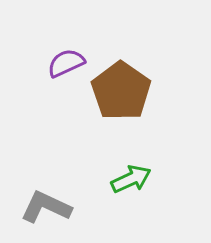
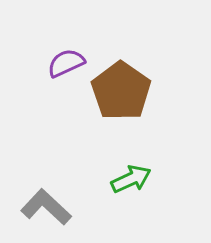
gray L-shape: rotated 18 degrees clockwise
